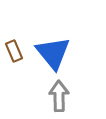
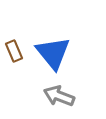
gray arrow: rotated 68 degrees counterclockwise
